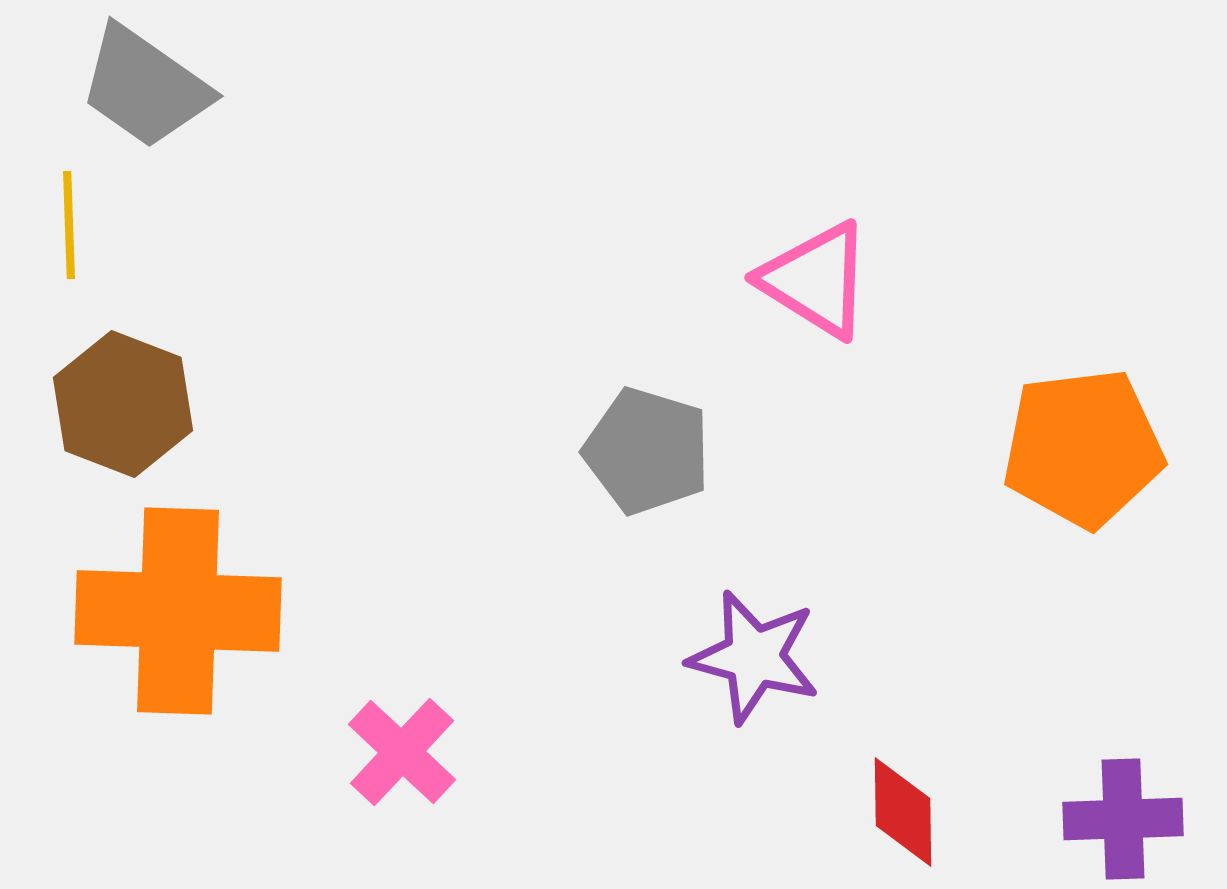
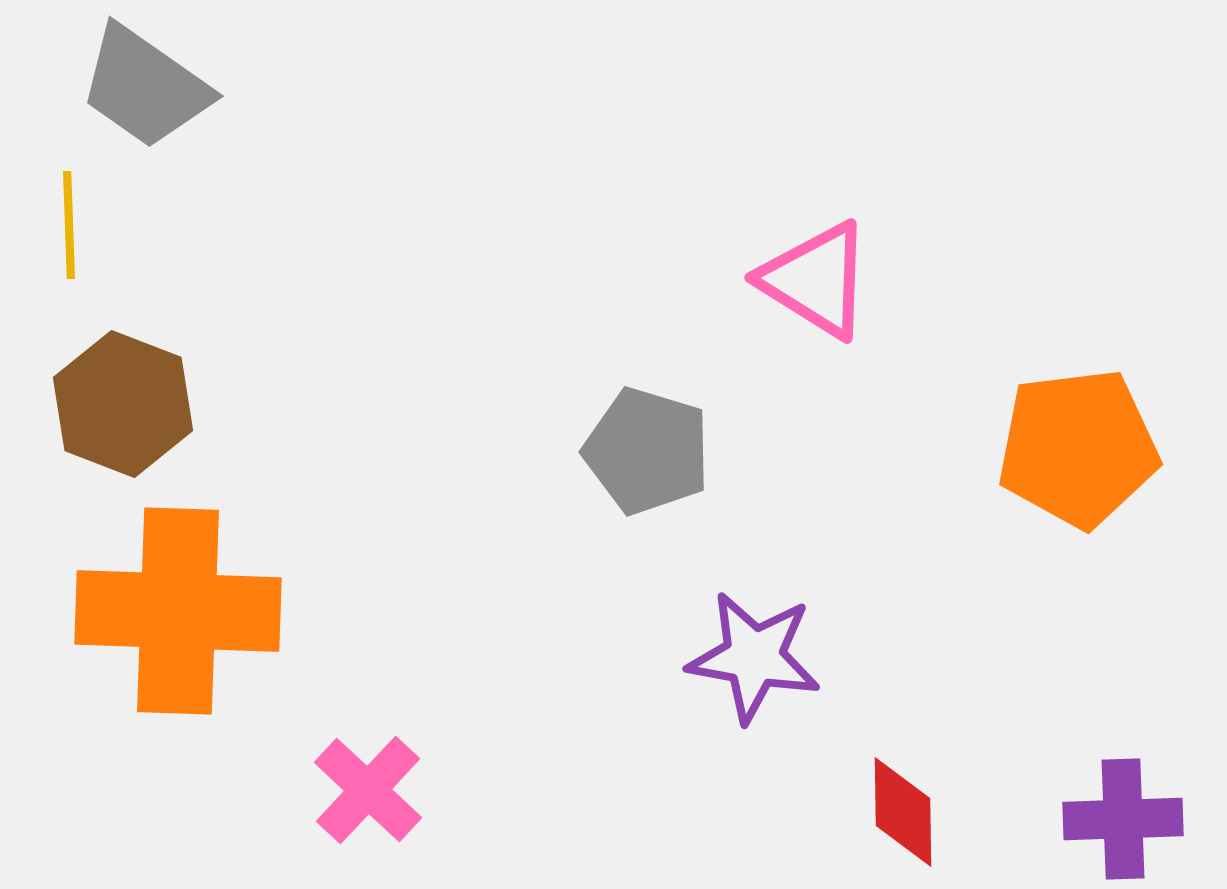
orange pentagon: moved 5 px left
purple star: rotated 5 degrees counterclockwise
pink cross: moved 34 px left, 38 px down
